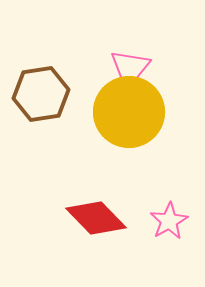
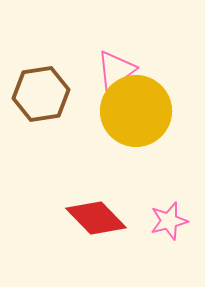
pink triangle: moved 14 px left, 2 px down; rotated 15 degrees clockwise
yellow circle: moved 7 px right, 1 px up
pink star: rotated 15 degrees clockwise
